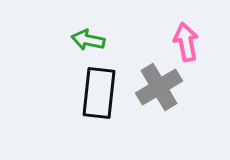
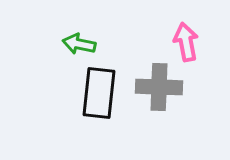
green arrow: moved 9 px left, 4 px down
gray cross: rotated 33 degrees clockwise
